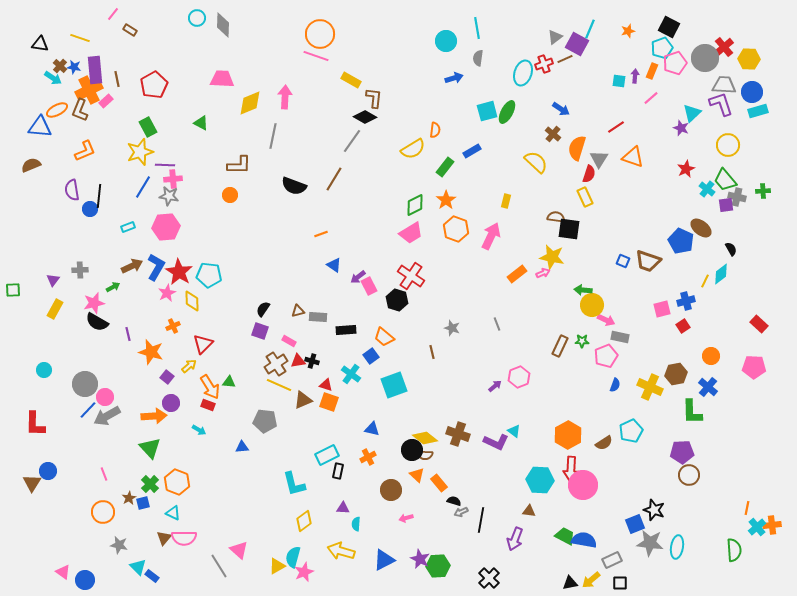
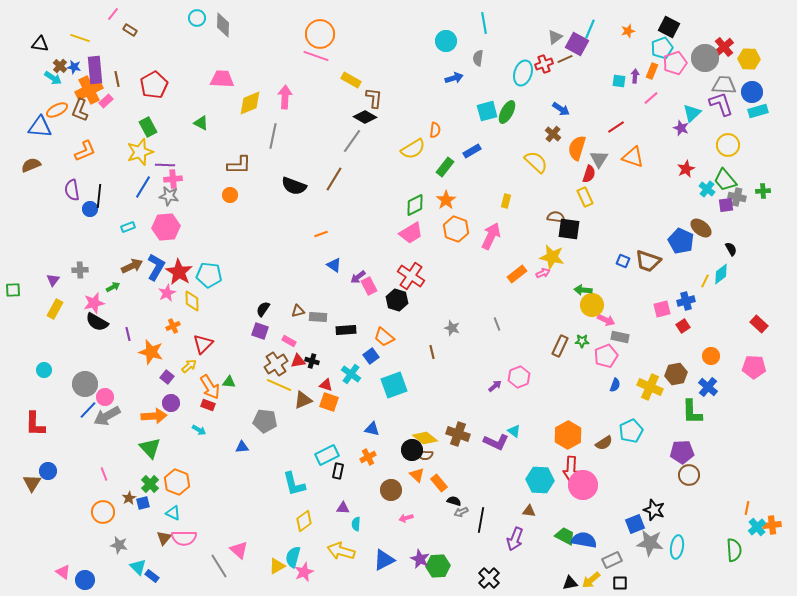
cyan line at (477, 28): moved 7 px right, 5 px up
